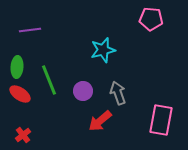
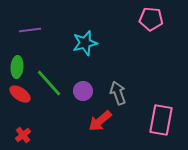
cyan star: moved 18 px left, 7 px up
green line: moved 3 px down; rotated 20 degrees counterclockwise
